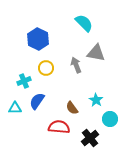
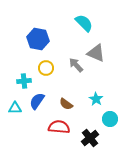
blue hexagon: rotated 15 degrees counterclockwise
gray triangle: rotated 12 degrees clockwise
gray arrow: rotated 21 degrees counterclockwise
cyan cross: rotated 16 degrees clockwise
cyan star: moved 1 px up
brown semicircle: moved 6 px left, 4 px up; rotated 16 degrees counterclockwise
